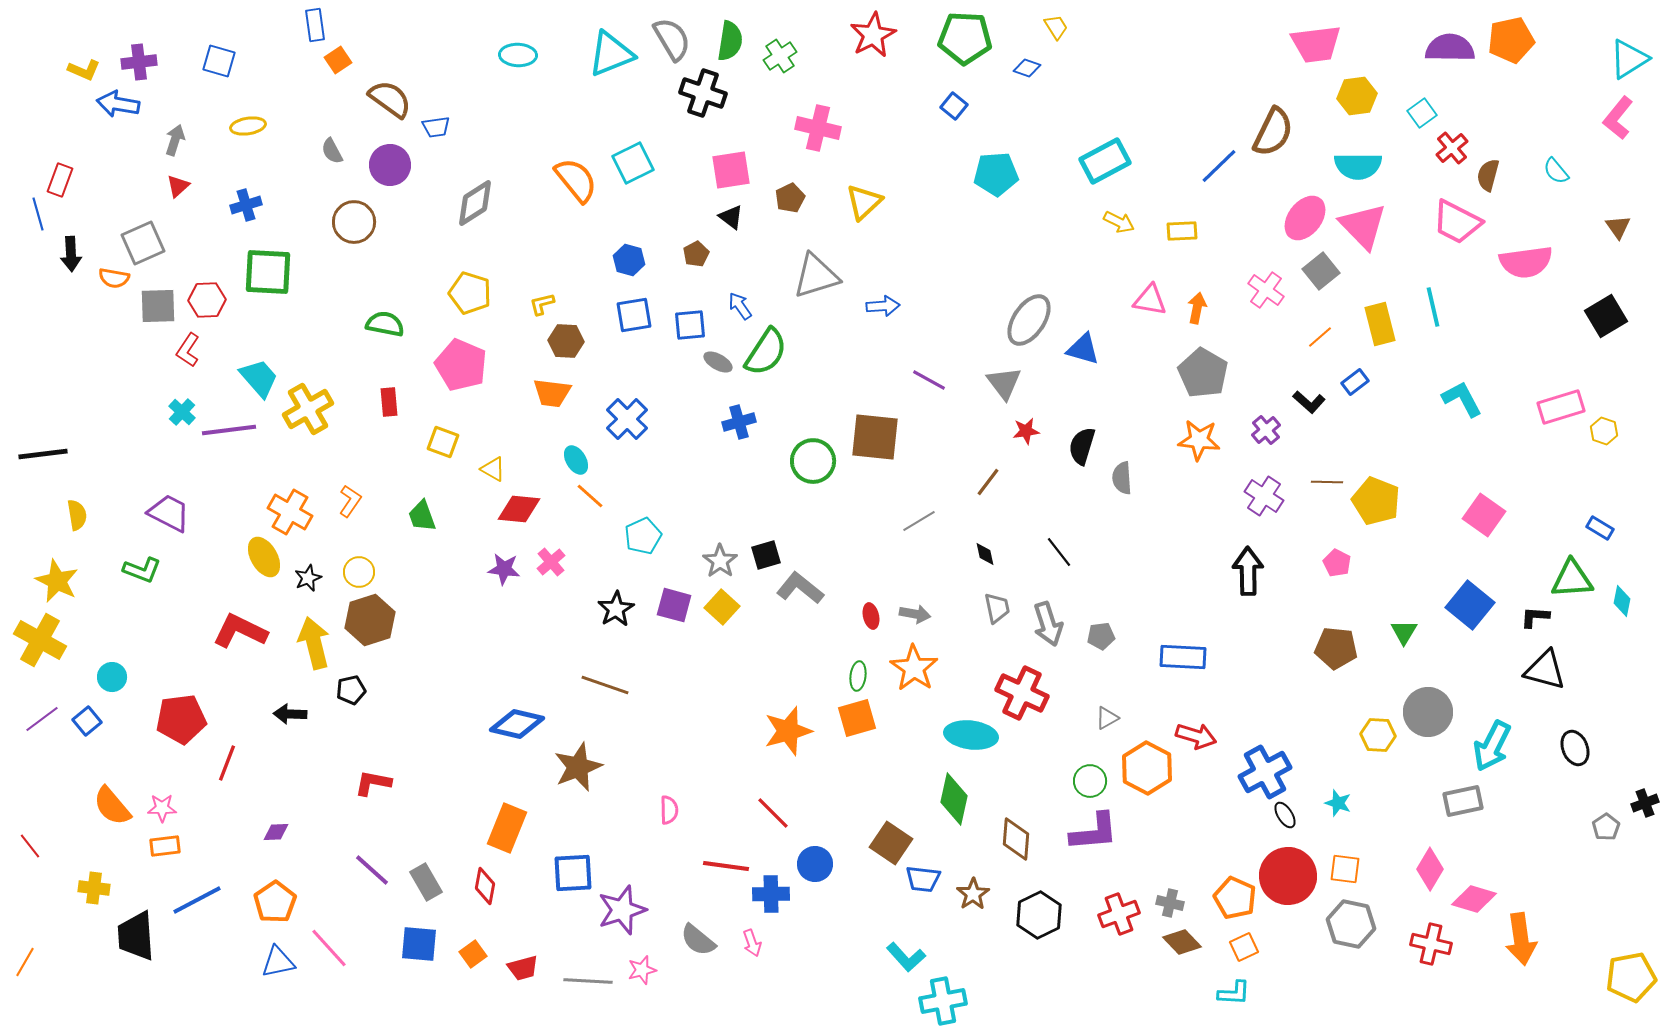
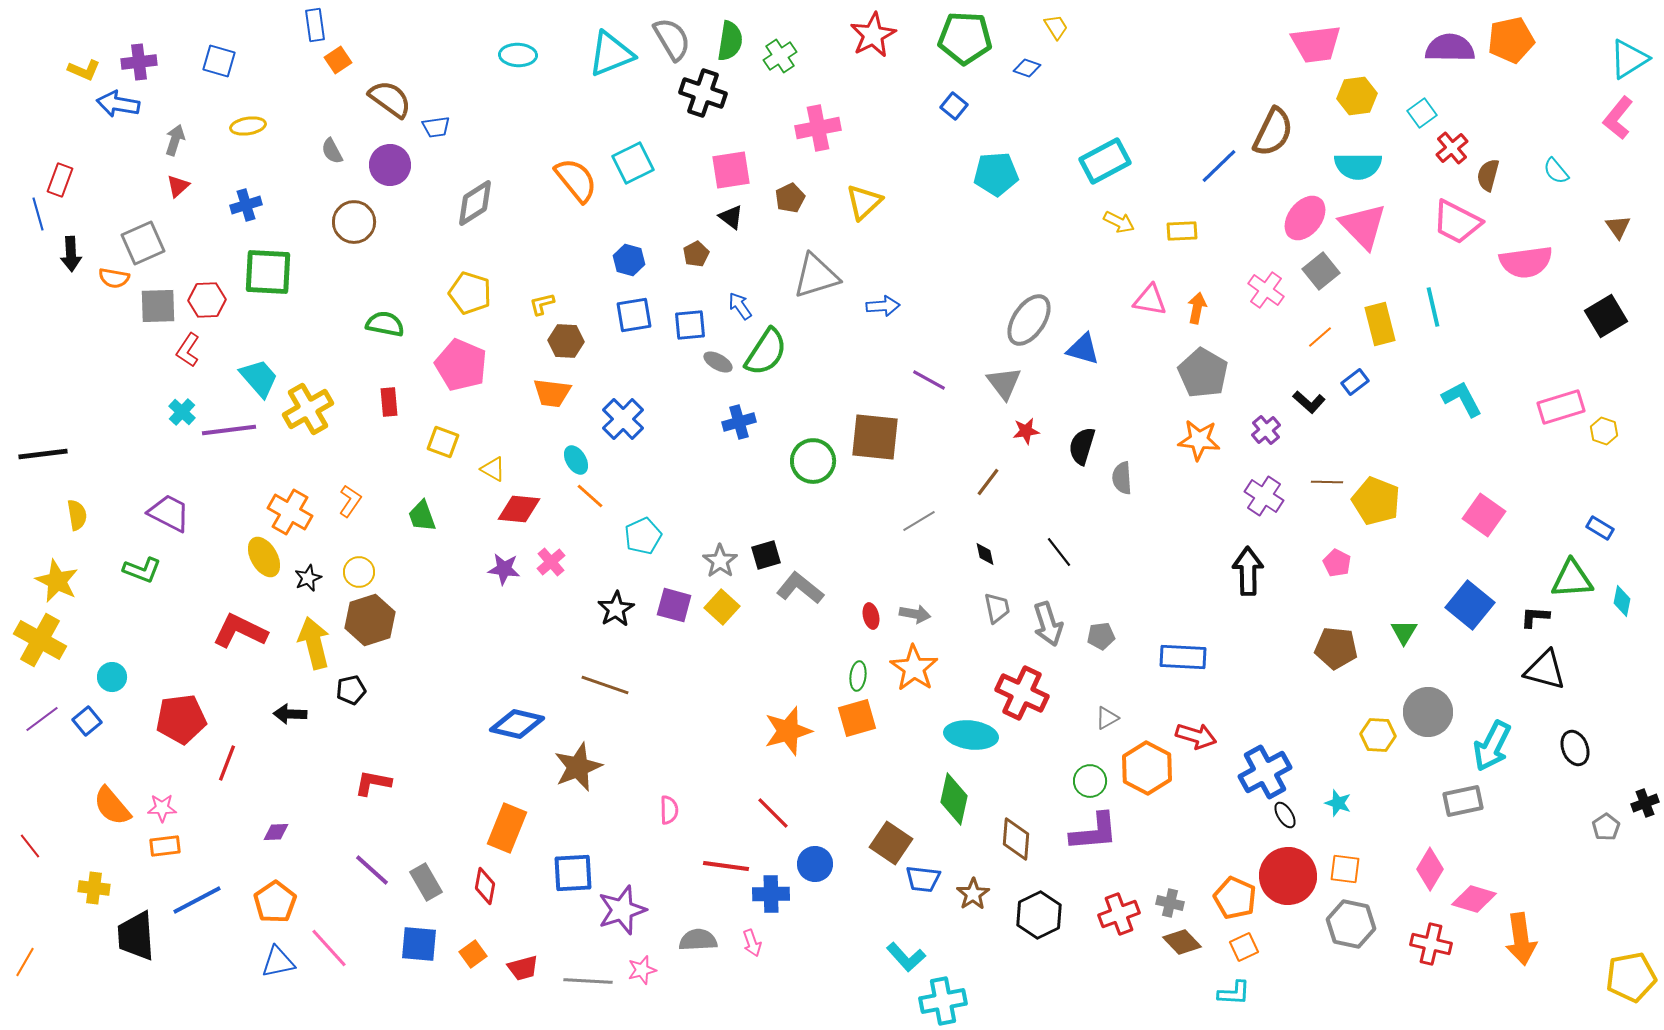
pink cross at (818, 128): rotated 24 degrees counterclockwise
blue cross at (627, 419): moved 4 px left
gray semicircle at (698, 940): rotated 138 degrees clockwise
